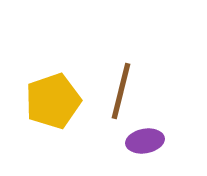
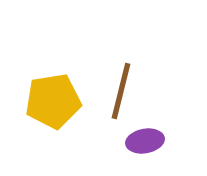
yellow pentagon: rotated 10 degrees clockwise
